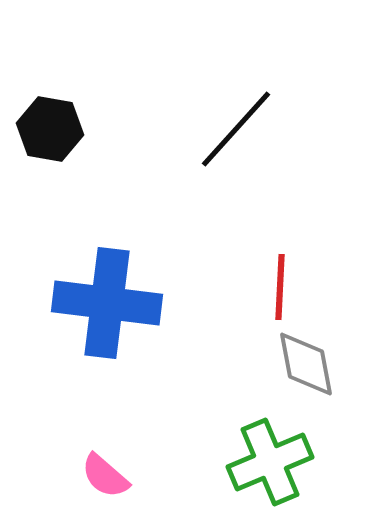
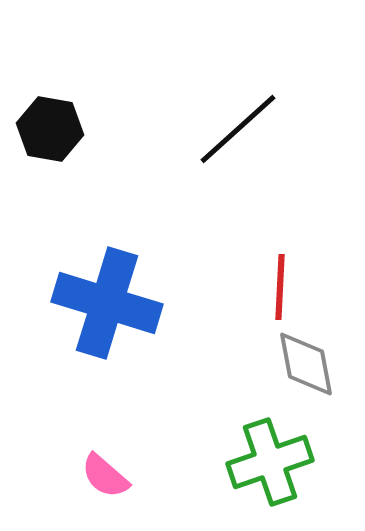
black line: moved 2 px right; rotated 6 degrees clockwise
blue cross: rotated 10 degrees clockwise
green cross: rotated 4 degrees clockwise
